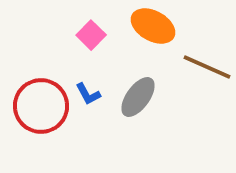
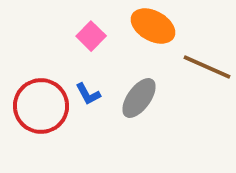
pink square: moved 1 px down
gray ellipse: moved 1 px right, 1 px down
